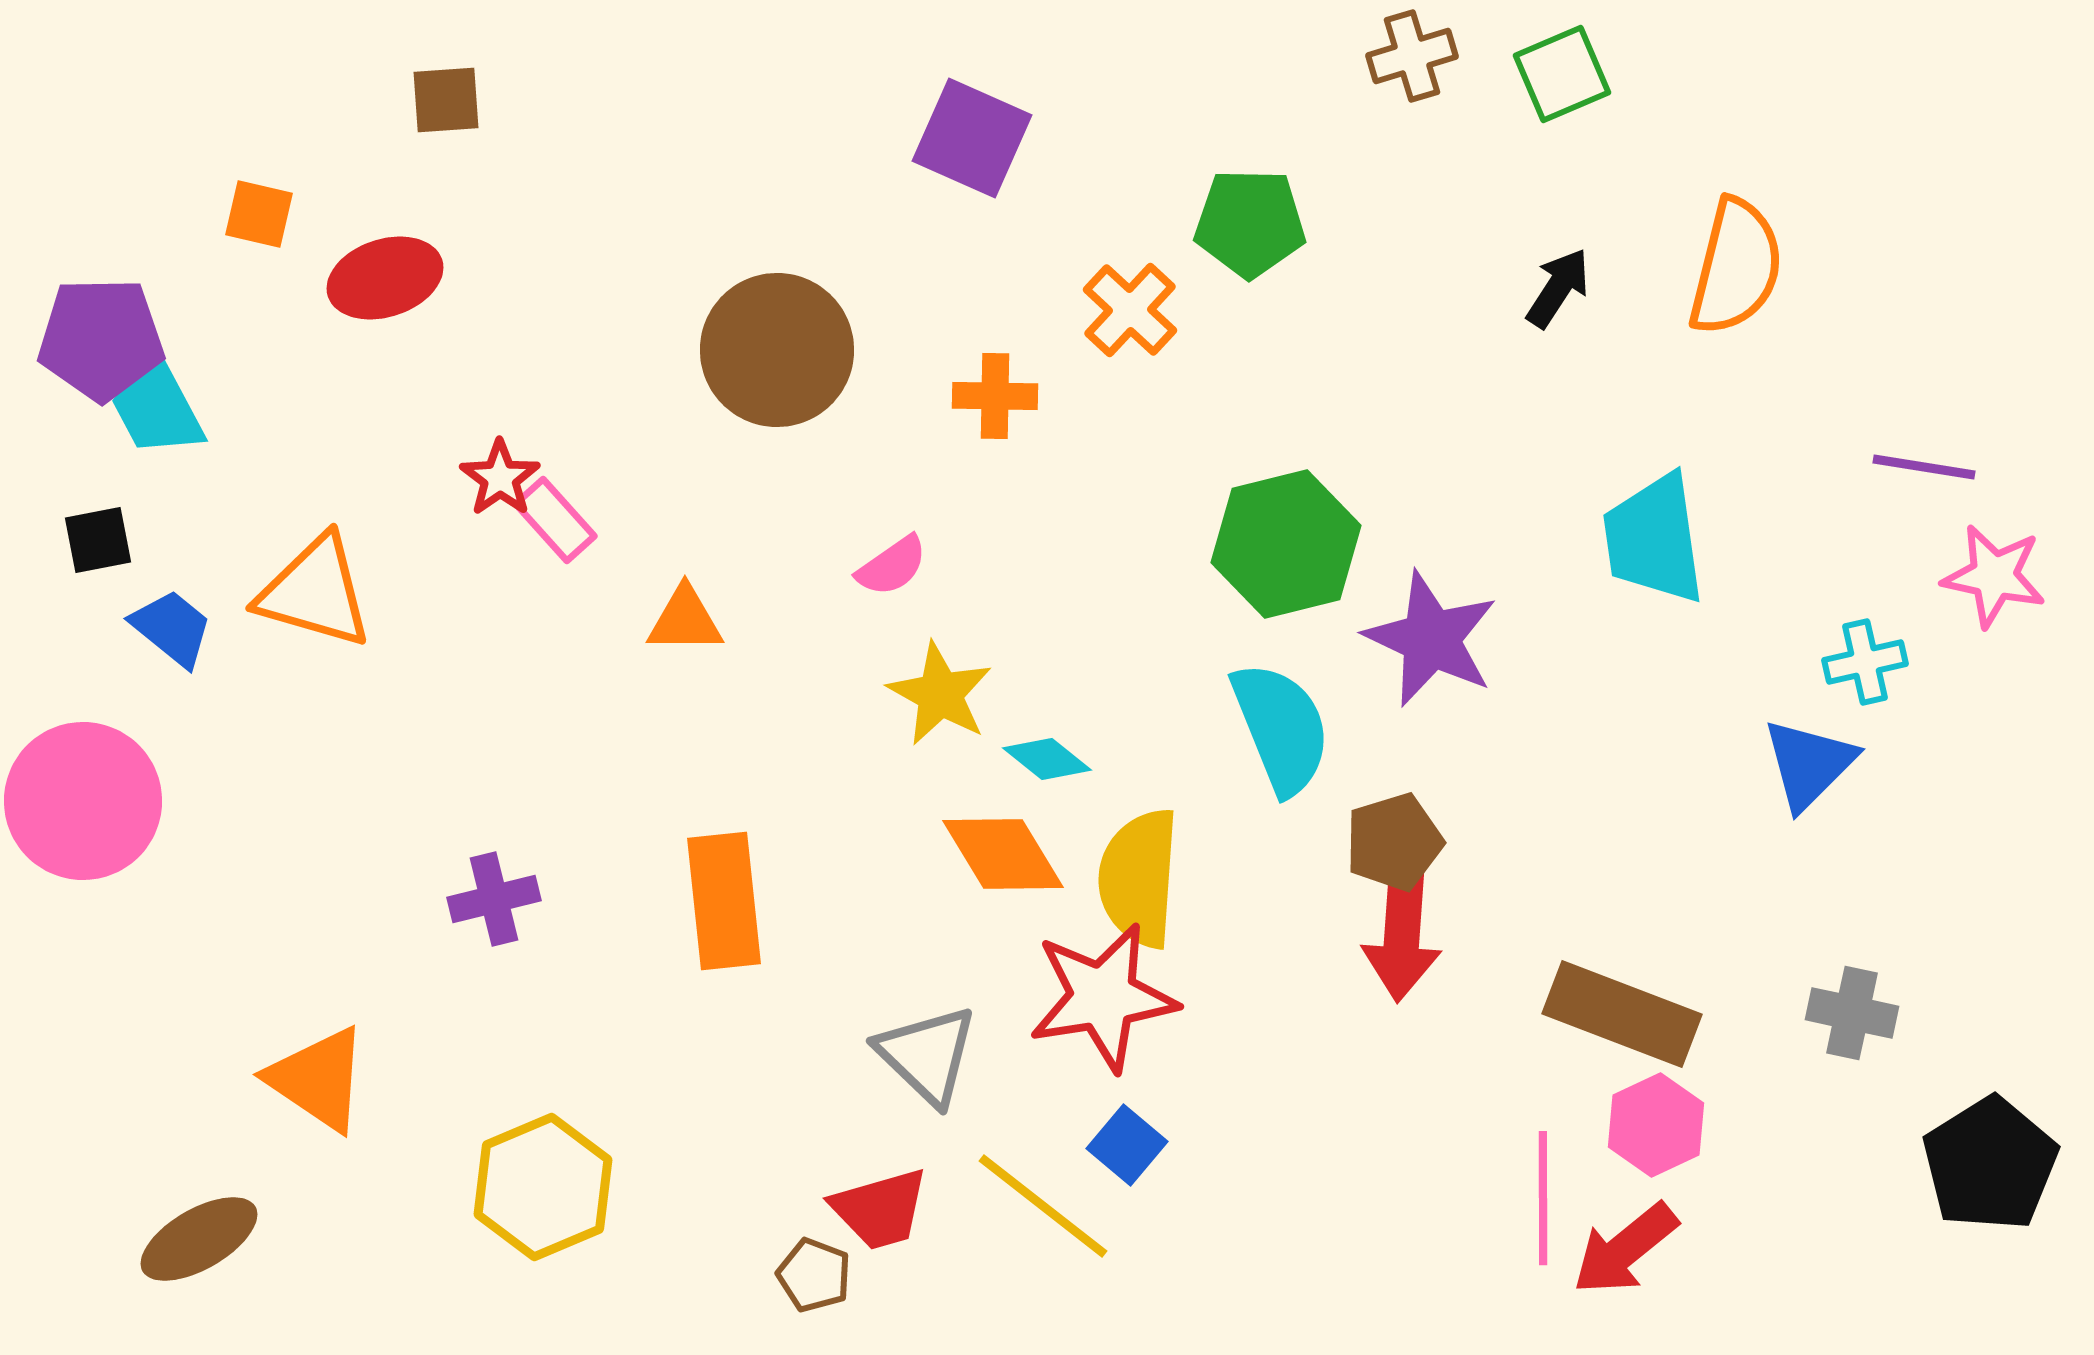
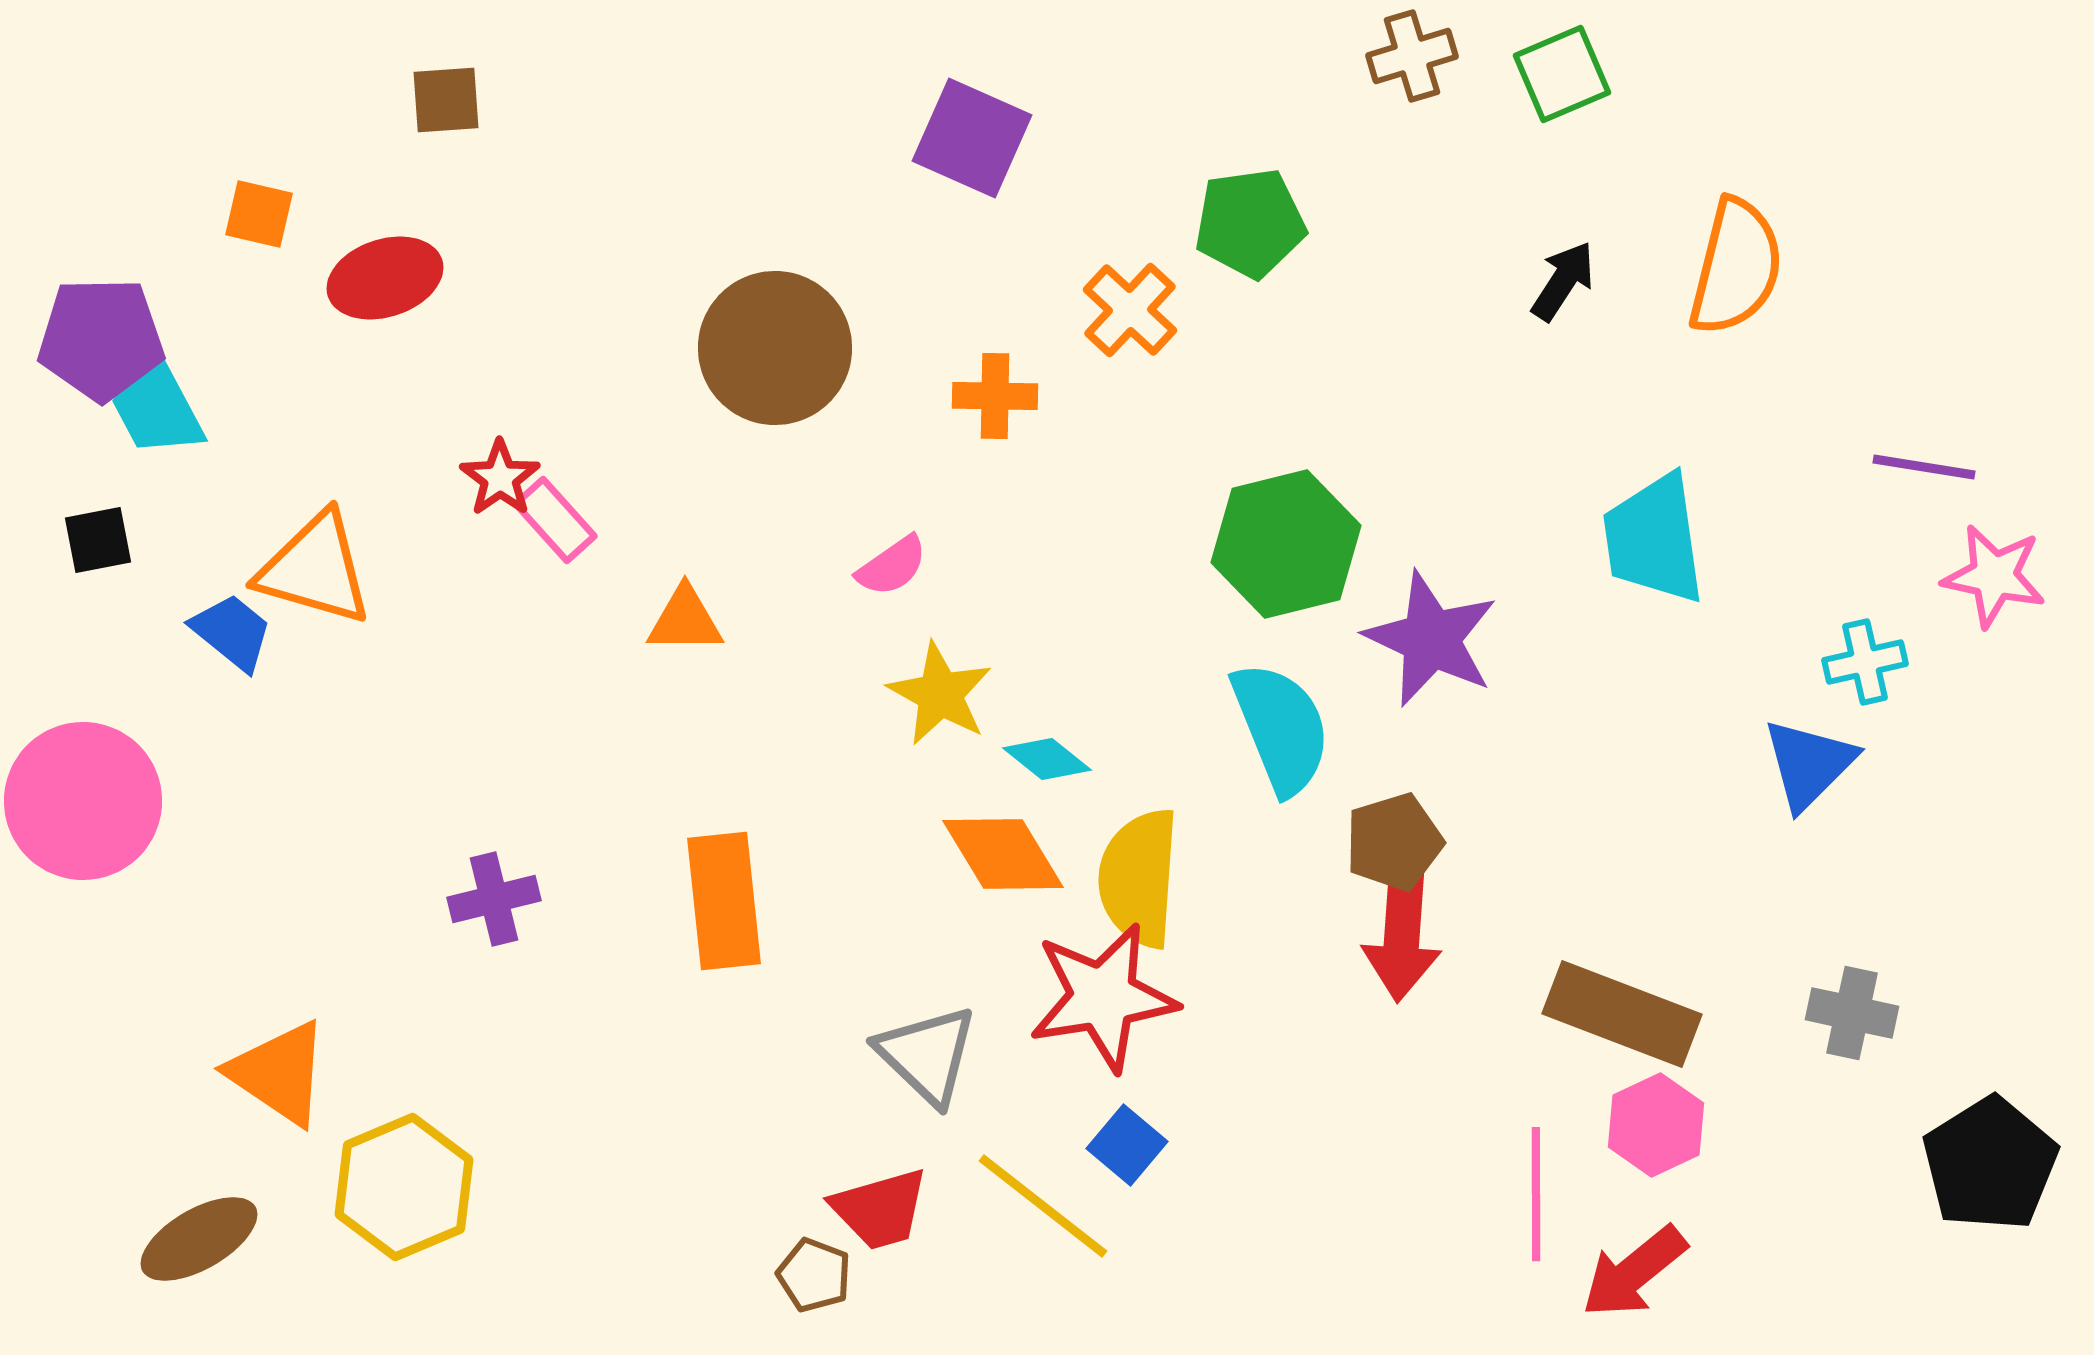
green pentagon at (1250, 223): rotated 9 degrees counterclockwise
black arrow at (1558, 288): moved 5 px right, 7 px up
brown circle at (777, 350): moved 2 px left, 2 px up
orange triangle at (315, 592): moved 23 px up
blue trapezoid at (172, 628): moved 60 px right, 4 px down
orange triangle at (318, 1079): moved 39 px left, 6 px up
yellow hexagon at (543, 1187): moved 139 px left
pink line at (1543, 1198): moved 7 px left, 4 px up
red arrow at (1625, 1249): moved 9 px right, 23 px down
